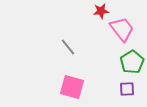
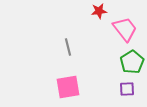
red star: moved 2 px left
pink trapezoid: moved 3 px right
gray line: rotated 24 degrees clockwise
pink square: moved 4 px left; rotated 25 degrees counterclockwise
